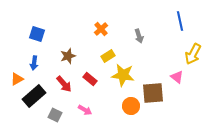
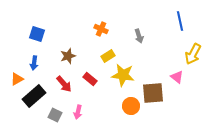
orange cross: rotated 24 degrees counterclockwise
pink arrow: moved 7 px left, 2 px down; rotated 72 degrees clockwise
